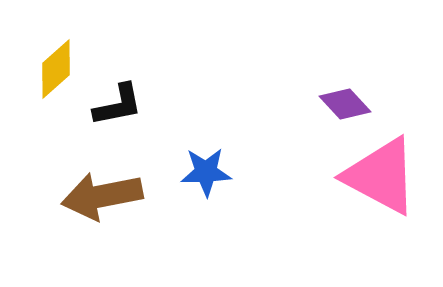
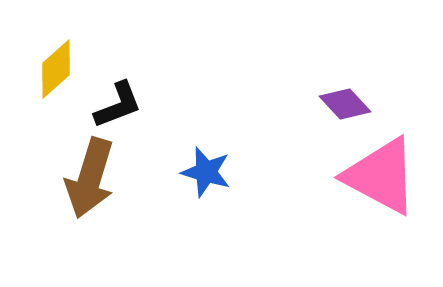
black L-shape: rotated 10 degrees counterclockwise
blue star: rotated 18 degrees clockwise
brown arrow: moved 12 px left, 18 px up; rotated 62 degrees counterclockwise
